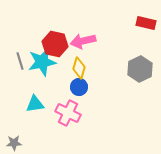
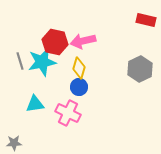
red rectangle: moved 3 px up
red hexagon: moved 2 px up
